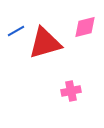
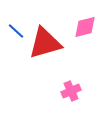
blue line: rotated 72 degrees clockwise
pink cross: rotated 12 degrees counterclockwise
